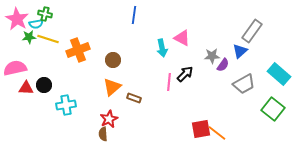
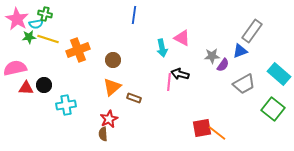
blue triangle: rotated 21 degrees clockwise
black arrow: moved 5 px left; rotated 120 degrees counterclockwise
red square: moved 1 px right, 1 px up
